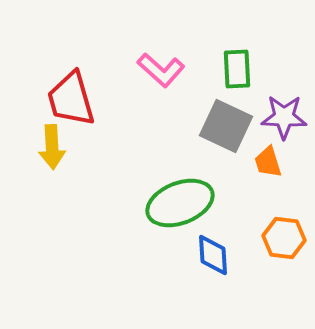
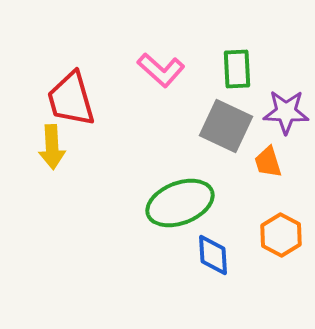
purple star: moved 2 px right, 5 px up
orange hexagon: moved 3 px left, 3 px up; rotated 21 degrees clockwise
